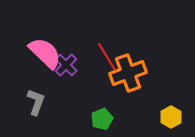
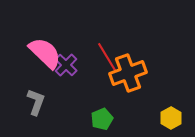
yellow hexagon: moved 1 px down
